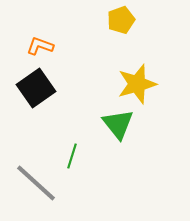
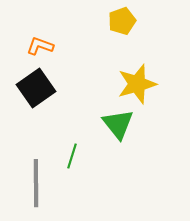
yellow pentagon: moved 1 px right, 1 px down
gray line: rotated 48 degrees clockwise
